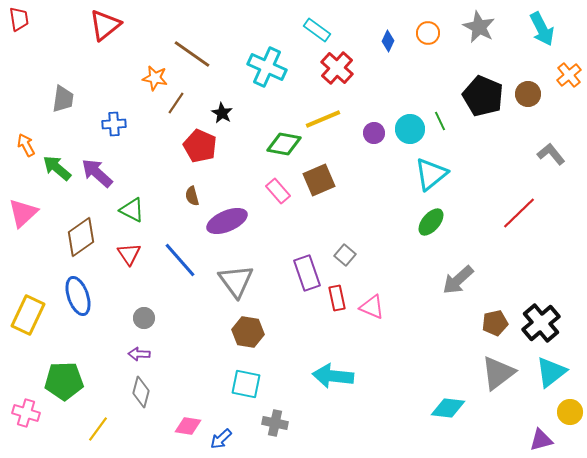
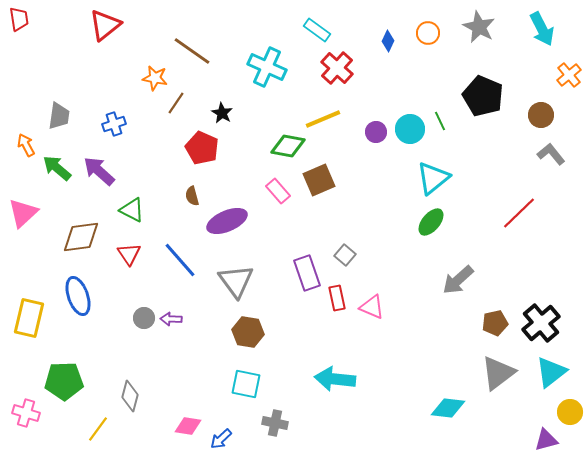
brown line at (192, 54): moved 3 px up
brown circle at (528, 94): moved 13 px right, 21 px down
gray trapezoid at (63, 99): moved 4 px left, 17 px down
blue cross at (114, 124): rotated 15 degrees counterclockwise
purple circle at (374, 133): moved 2 px right, 1 px up
green diamond at (284, 144): moved 4 px right, 2 px down
red pentagon at (200, 146): moved 2 px right, 2 px down
purple arrow at (97, 173): moved 2 px right, 2 px up
cyan triangle at (431, 174): moved 2 px right, 4 px down
brown diamond at (81, 237): rotated 27 degrees clockwise
yellow rectangle at (28, 315): moved 1 px right, 3 px down; rotated 12 degrees counterclockwise
purple arrow at (139, 354): moved 32 px right, 35 px up
cyan arrow at (333, 376): moved 2 px right, 3 px down
gray diamond at (141, 392): moved 11 px left, 4 px down
purple triangle at (541, 440): moved 5 px right
